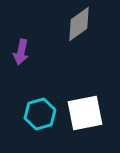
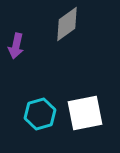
gray diamond: moved 12 px left
purple arrow: moved 5 px left, 6 px up
